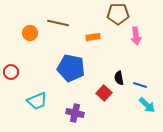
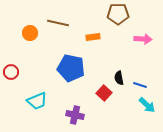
pink arrow: moved 7 px right, 3 px down; rotated 78 degrees counterclockwise
purple cross: moved 2 px down
